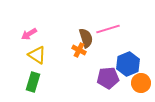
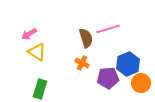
orange cross: moved 3 px right, 13 px down
yellow triangle: moved 3 px up
green rectangle: moved 7 px right, 7 px down
